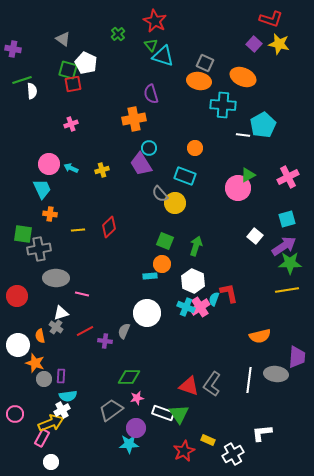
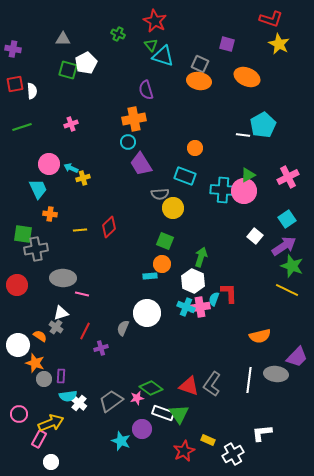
green cross at (118, 34): rotated 24 degrees counterclockwise
gray triangle at (63, 39): rotated 35 degrees counterclockwise
purple square at (254, 44): moved 27 px left; rotated 28 degrees counterclockwise
yellow star at (279, 44): rotated 15 degrees clockwise
white pentagon at (86, 63): rotated 20 degrees clockwise
gray square at (205, 63): moved 5 px left, 1 px down
orange ellipse at (243, 77): moved 4 px right
green line at (22, 80): moved 47 px down
red square at (73, 84): moved 58 px left
purple semicircle at (151, 94): moved 5 px left, 4 px up
cyan cross at (223, 105): moved 85 px down
cyan circle at (149, 148): moved 21 px left, 6 px up
yellow cross at (102, 170): moved 19 px left, 8 px down
pink circle at (238, 188): moved 6 px right, 3 px down
cyan trapezoid at (42, 189): moved 4 px left
gray semicircle at (160, 194): rotated 54 degrees counterclockwise
yellow circle at (175, 203): moved 2 px left, 5 px down
cyan square at (287, 219): rotated 18 degrees counterclockwise
yellow line at (78, 230): moved 2 px right
green arrow at (196, 246): moved 5 px right, 11 px down
gray cross at (39, 249): moved 3 px left
green star at (290, 263): moved 2 px right, 3 px down; rotated 20 degrees clockwise
gray ellipse at (56, 278): moved 7 px right
yellow line at (287, 290): rotated 35 degrees clockwise
red L-shape at (229, 293): rotated 10 degrees clockwise
red circle at (17, 296): moved 11 px up
pink cross at (200, 307): rotated 24 degrees clockwise
red line at (85, 331): rotated 36 degrees counterclockwise
gray semicircle at (124, 331): moved 1 px left, 3 px up
orange semicircle at (40, 336): rotated 136 degrees clockwise
purple cross at (105, 341): moved 4 px left, 7 px down; rotated 24 degrees counterclockwise
purple trapezoid at (297, 357): rotated 40 degrees clockwise
green diamond at (129, 377): moved 22 px right, 11 px down; rotated 35 degrees clockwise
white cross at (62, 410): moved 17 px right, 7 px up; rotated 21 degrees counterclockwise
gray trapezoid at (111, 410): moved 9 px up
pink circle at (15, 414): moved 4 px right
purple circle at (136, 428): moved 6 px right, 1 px down
pink rectangle at (42, 438): moved 3 px left, 1 px down
cyan star at (129, 444): moved 8 px left, 3 px up; rotated 24 degrees clockwise
